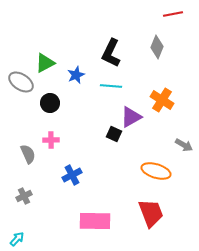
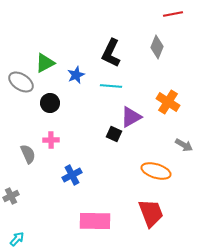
orange cross: moved 6 px right, 2 px down
gray cross: moved 13 px left
